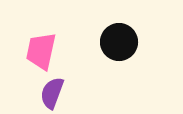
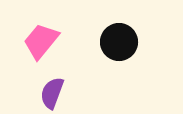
pink trapezoid: moved 10 px up; rotated 27 degrees clockwise
